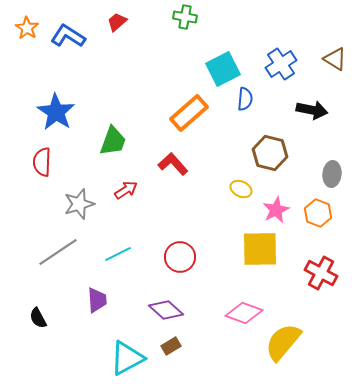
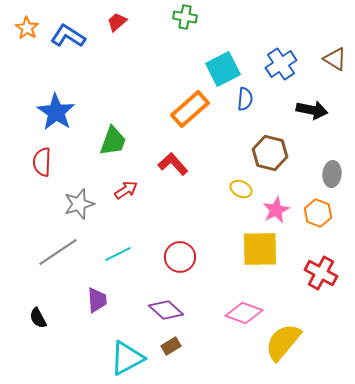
orange rectangle: moved 1 px right, 4 px up
